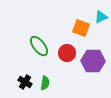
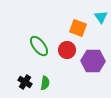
cyan triangle: rotated 40 degrees counterclockwise
orange square: moved 3 px left
red circle: moved 3 px up
